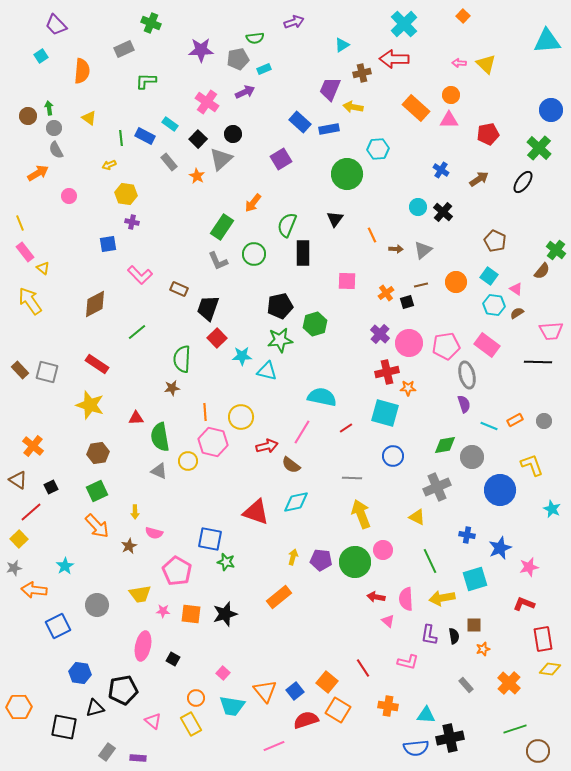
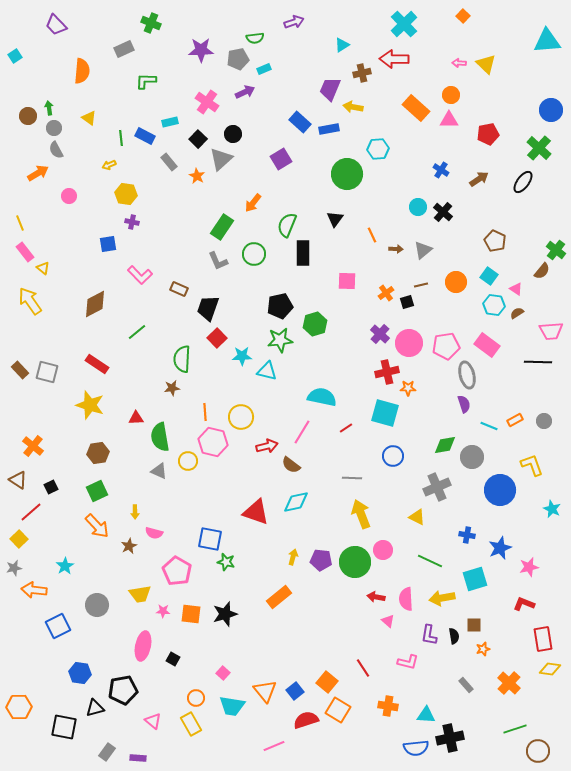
cyan square at (41, 56): moved 26 px left
cyan rectangle at (170, 124): moved 2 px up; rotated 49 degrees counterclockwise
green line at (430, 561): rotated 40 degrees counterclockwise
